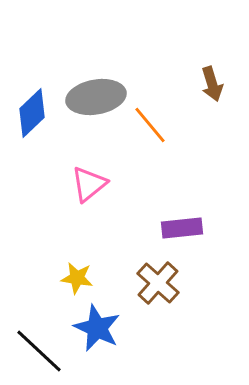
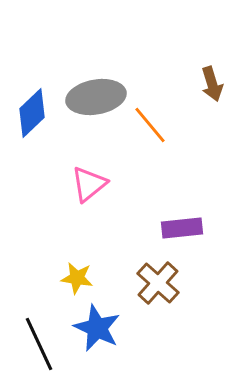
black line: moved 7 px up; rotated 22 degrees clockwise
